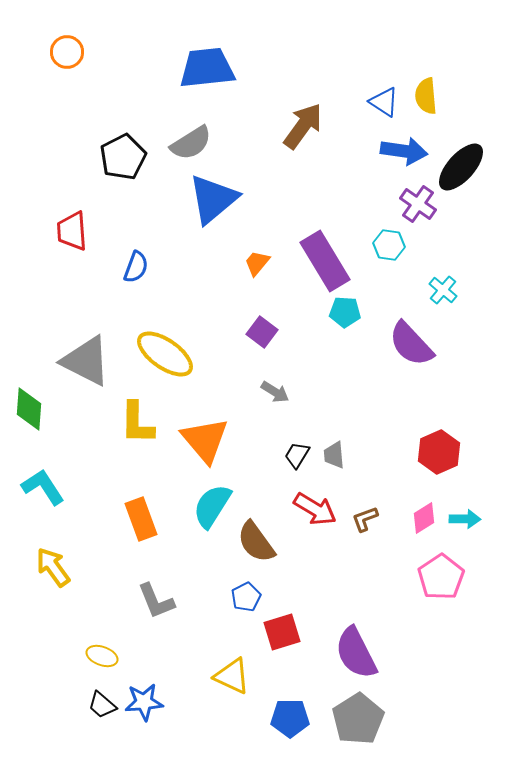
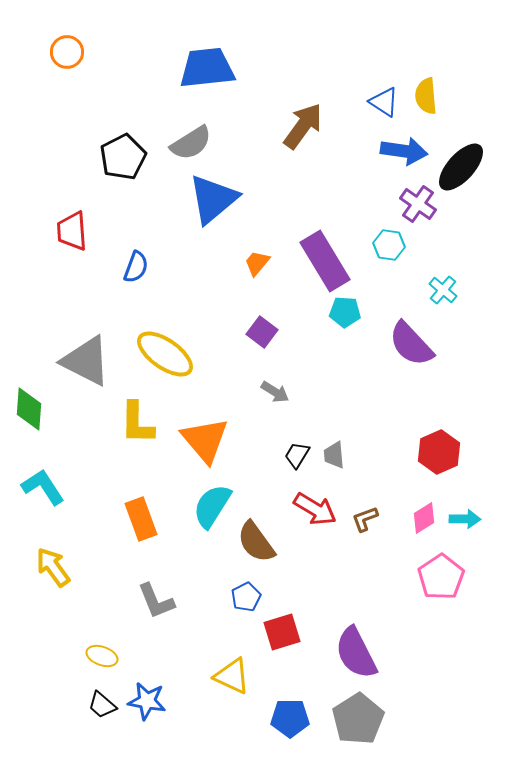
blue star at (144, 702): moved 3 px right, 1 px up; rotated 15 degrees clockwise
